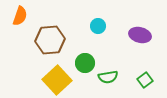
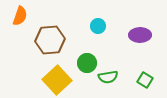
purple ellipse: rotated 15 degrees counterclockwise
green circle: moved 2 px right
green square: rotated 21 degrees counterclockwise
